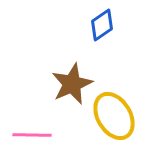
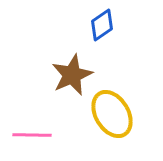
brown star: moved 9 px up
yellow ellipse: moved 2 px left, 2 px up
